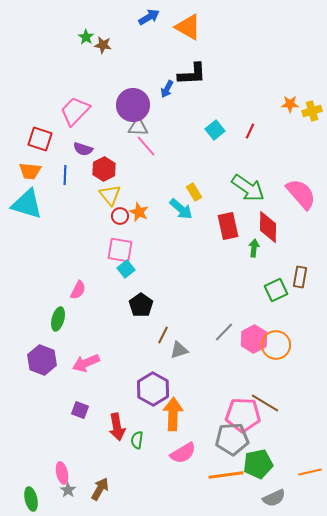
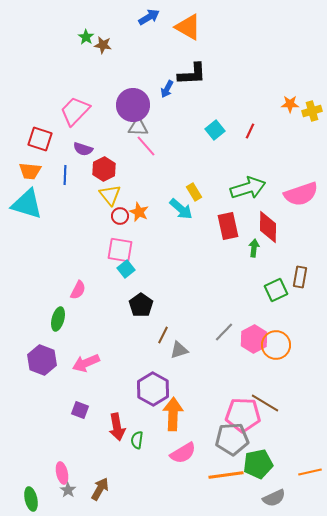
green arrow at (248, 188): rotated 52 degrees counterclockwise
pink semicircle at (301, 194): rotated 112 degrees clockwise
